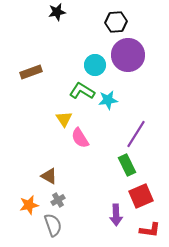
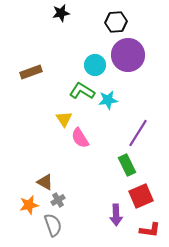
black star: moved 4 px right, 1 px down
purple line: moved 2 px right, 1 px up
brown triangle: moved 4 px left, 6 px down
